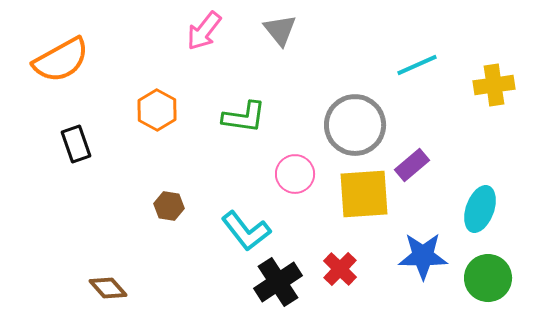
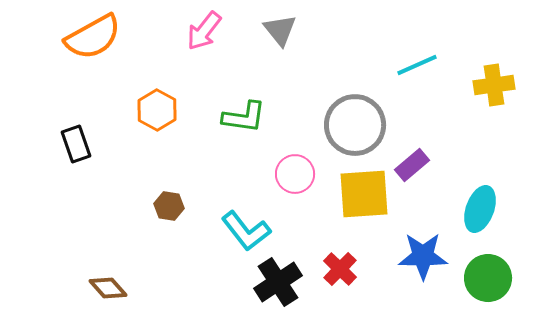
orange semicircle: moved 32 px right, 23 px up
